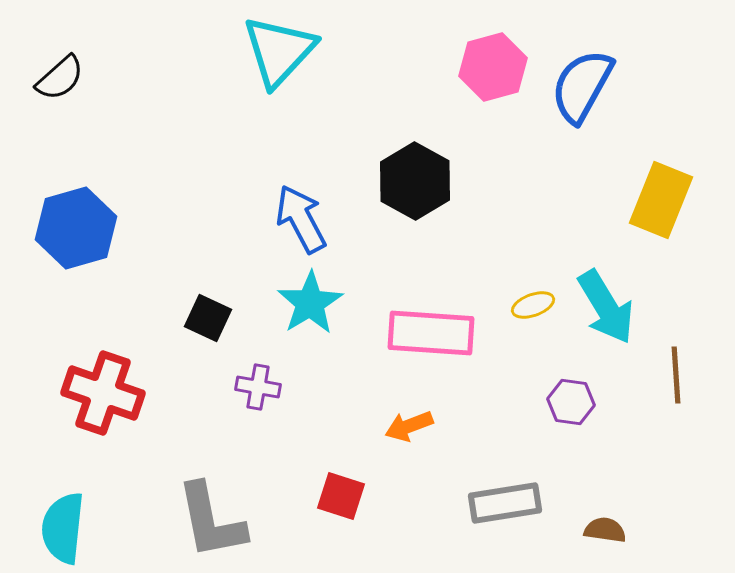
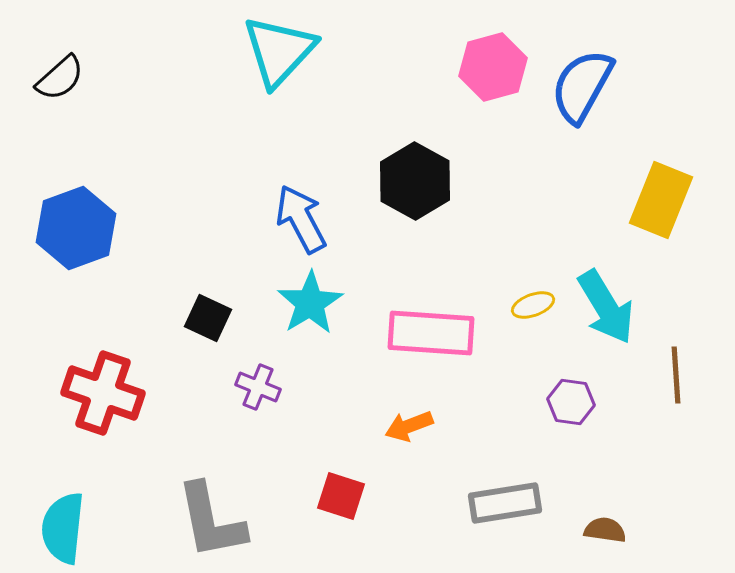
blue hexagon: rotated 4 degrees counterclockwise
purple cross: rotated 12 degrees clockwise
